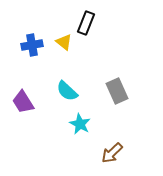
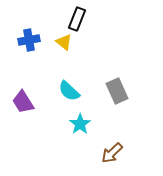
black rectangle: moved 9 px left, 4 px up
blue cross: moved 3 px left, 5 px up
cyan semicircle: moved 2 px right
cyan star: rotated 10 degrees clockwise
